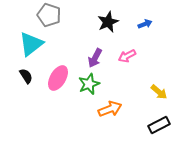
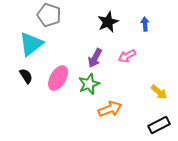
blue arrow: rotated 72 degrees counterclockwise
